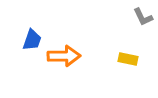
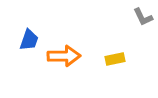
blue trapezoid: moved 3 px left
yellow rectangle: moved 13 px left; rotated 24 degrees counterclockwise
